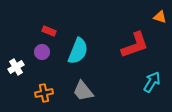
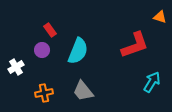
red rectangle: moved 1 px right, 1 px up; rotated 32 degrees clockwise
purple circle: moved 2 px up
